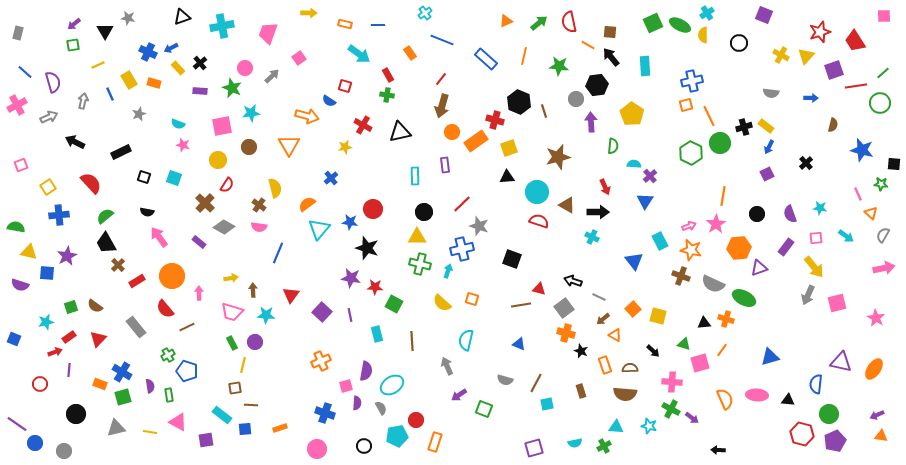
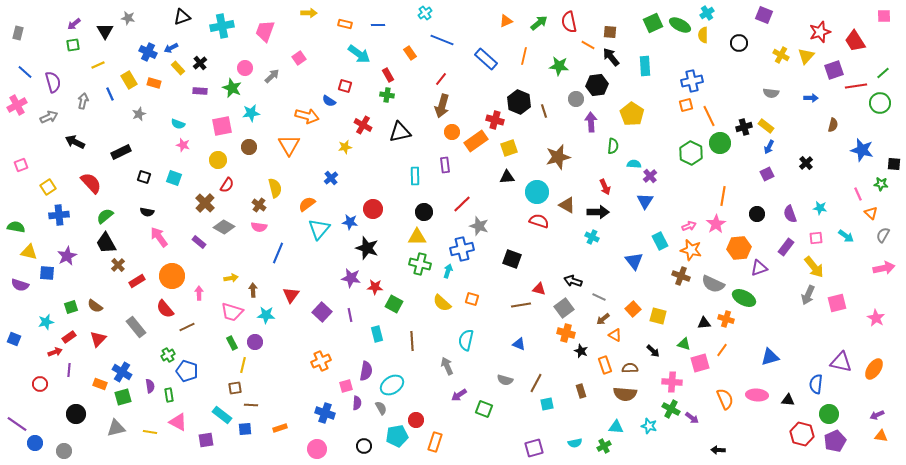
pink trapezoid at (268, 33): moved 3 px left, 2 px up
